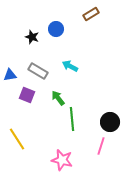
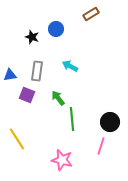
gray rectangle: moved 1 px left; rotated 66 degrees clockwise
